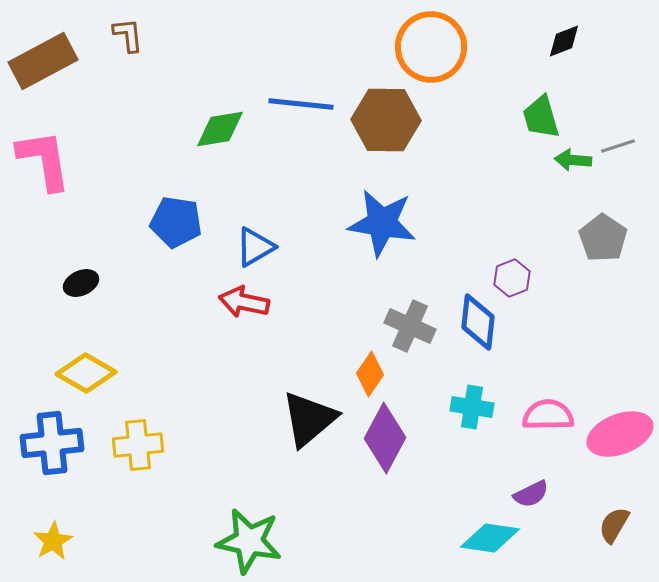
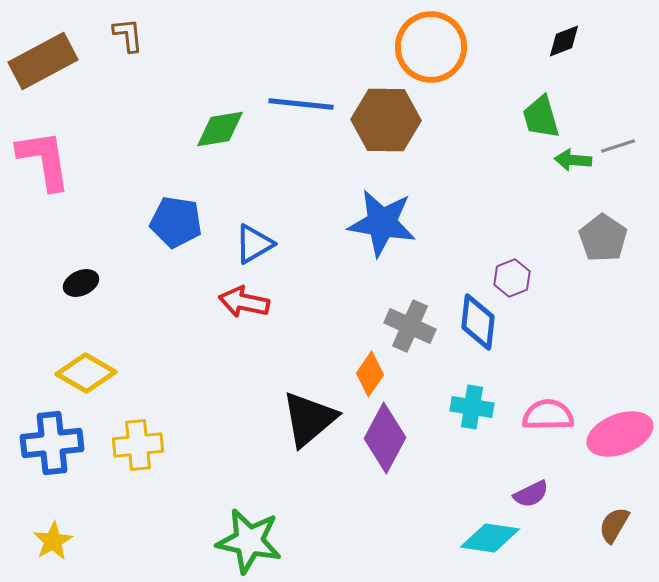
blue triangle: moved 1 px left, 3 px up
